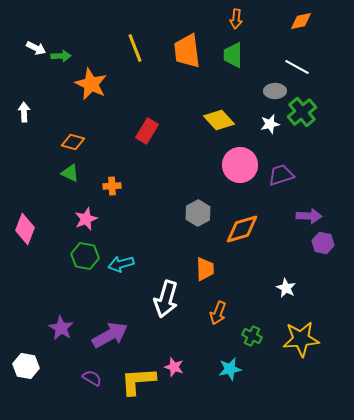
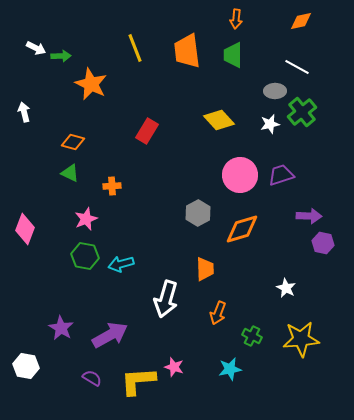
white arrow at (24, 112): rotated 12 degrees counterclockwise
pink circle at (240, 165): moved 10 px down
